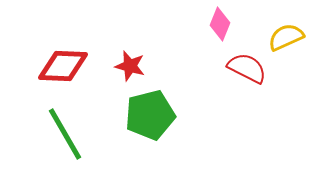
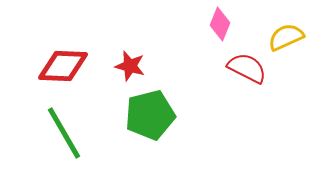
green line: moved 1 px left, 1 px up
